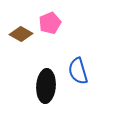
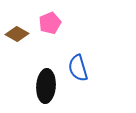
brown diamond: moved 4 px left
blue semicircle: moved 3 px up
